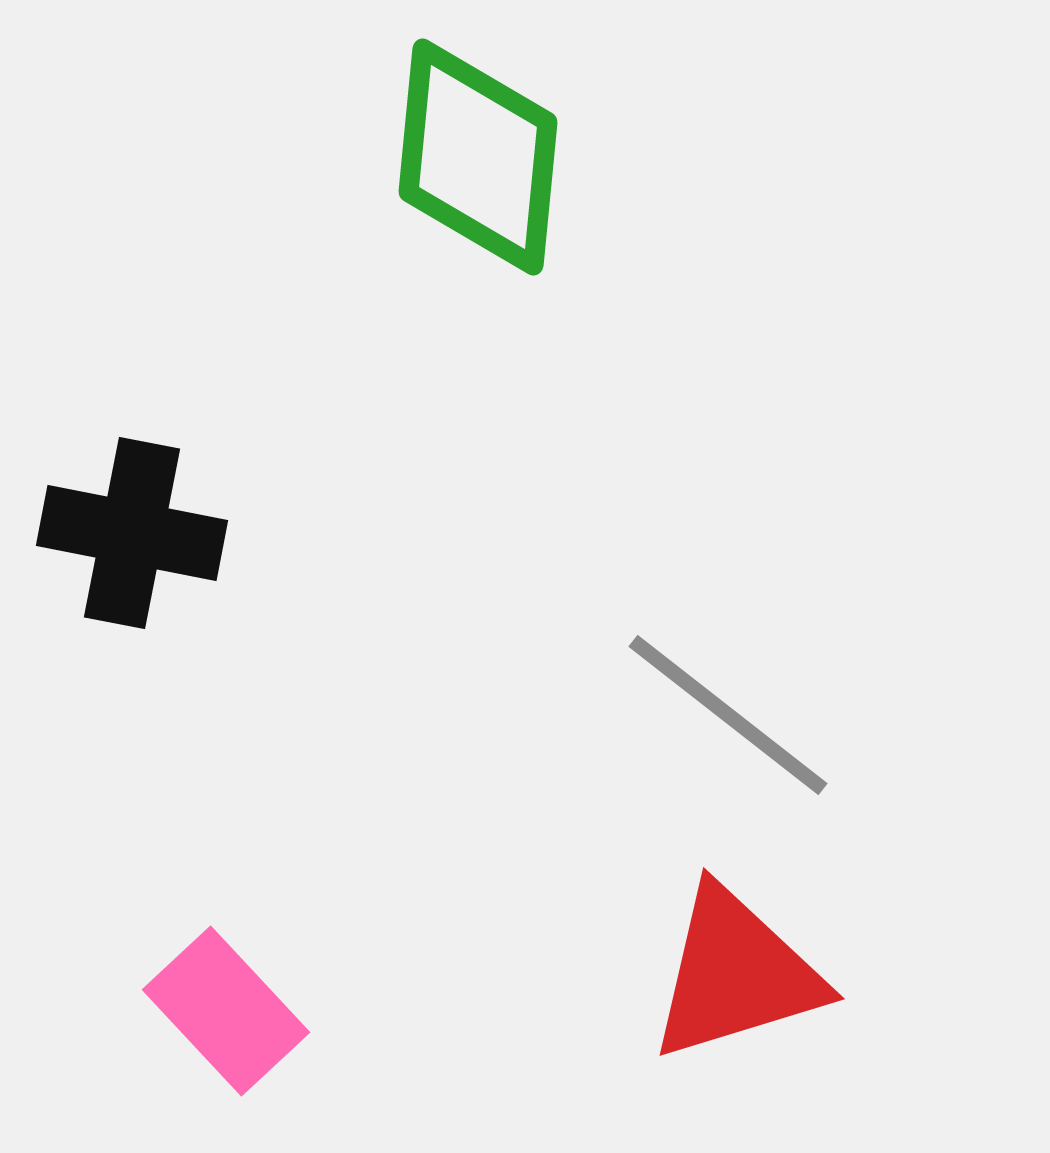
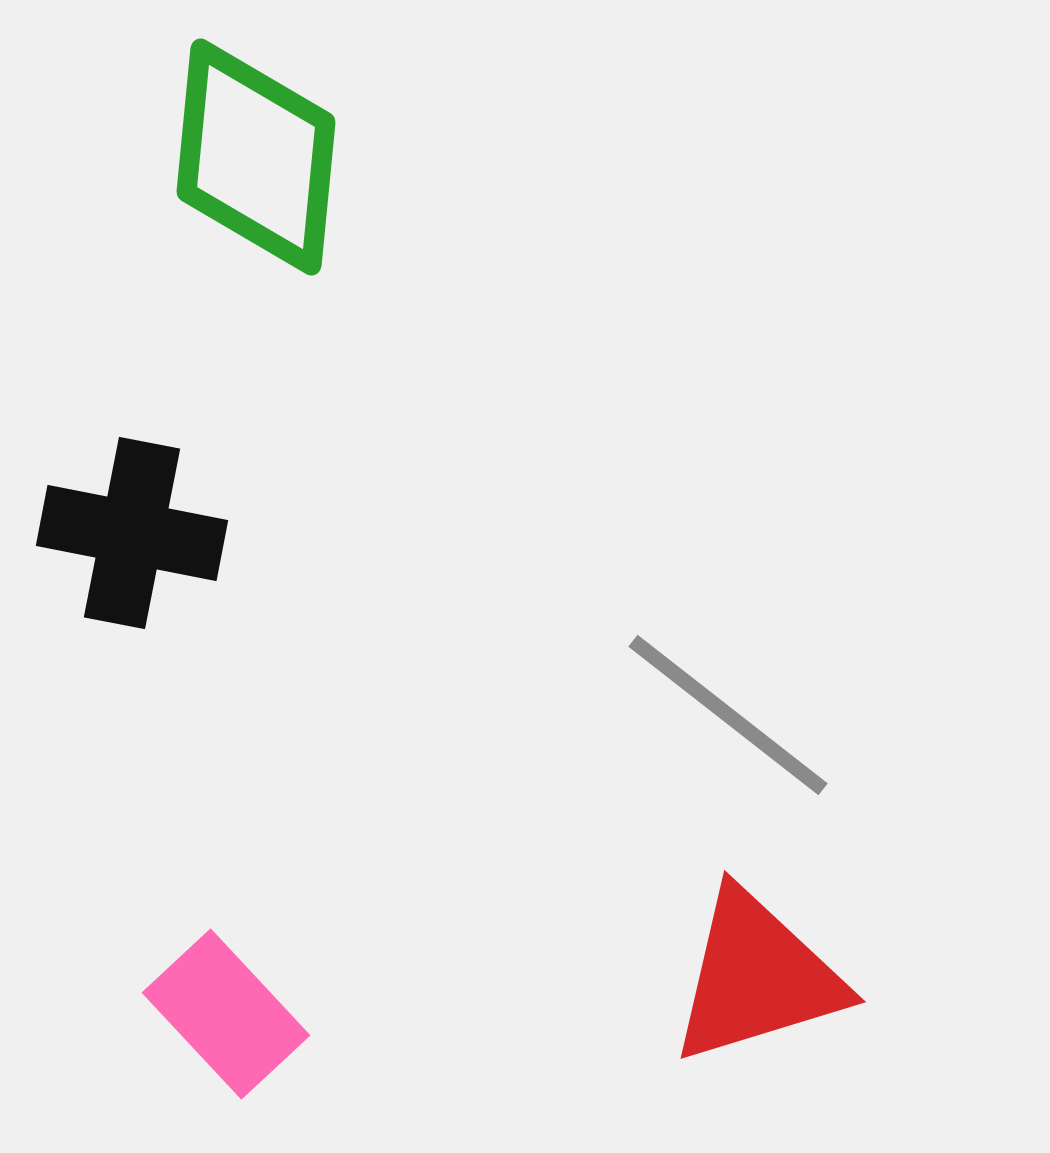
green diamond: moved 222 px left
red triangle: moved 21 px right, 3 px down
pink rectangle: moved 3 px down
